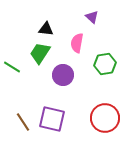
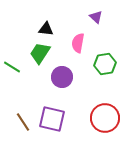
purple triangle: moved 4 px right
pink semicircle: moved 1 px right
purple circle: moved 1 px left, 2 px down
